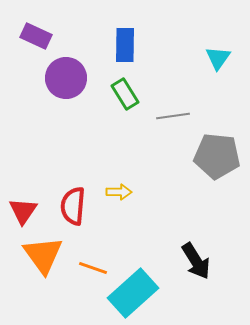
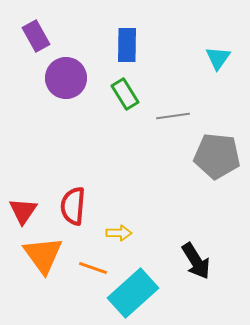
purple rectangle: rotated 36 degrees clockwise
blue rectangle: moved 2 px right
yellow arrow: moved 41 px down
